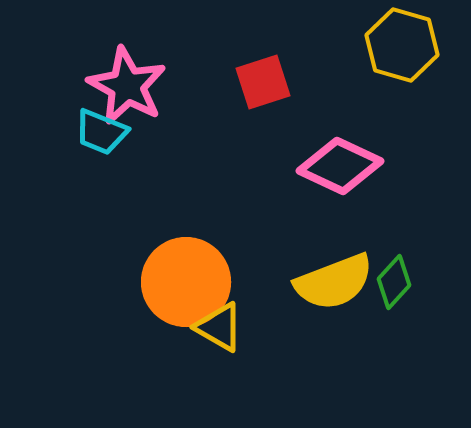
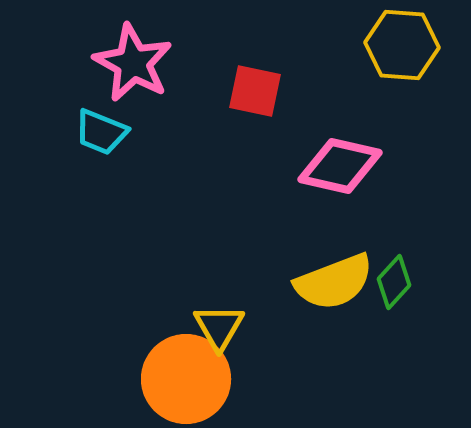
yellow hexagon: rotated 12 degrees counterclockwise
red square: moved 8 px left, 9 px down; rotated 30 degrees clockwise
pink star: moved 6 px right, 23 px up
pink diamond: rotated 12 degrees counterclockwise
orange circle: moved 97 px down
yellow triangle: rotated 30 degrees clockwise
